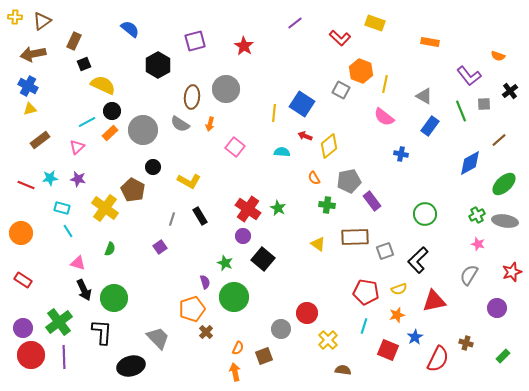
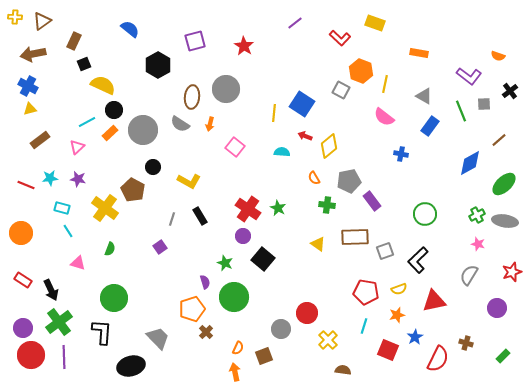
orange rectangle at (430, 42): moved 11 px left, 11 px down
purple L-shape at (469, 76): rotated 15 degrees counterclockwise
black circle at (112, 111): moved 2 px right, 1 px up
black arrow at (84, 290): moved 33 px left
